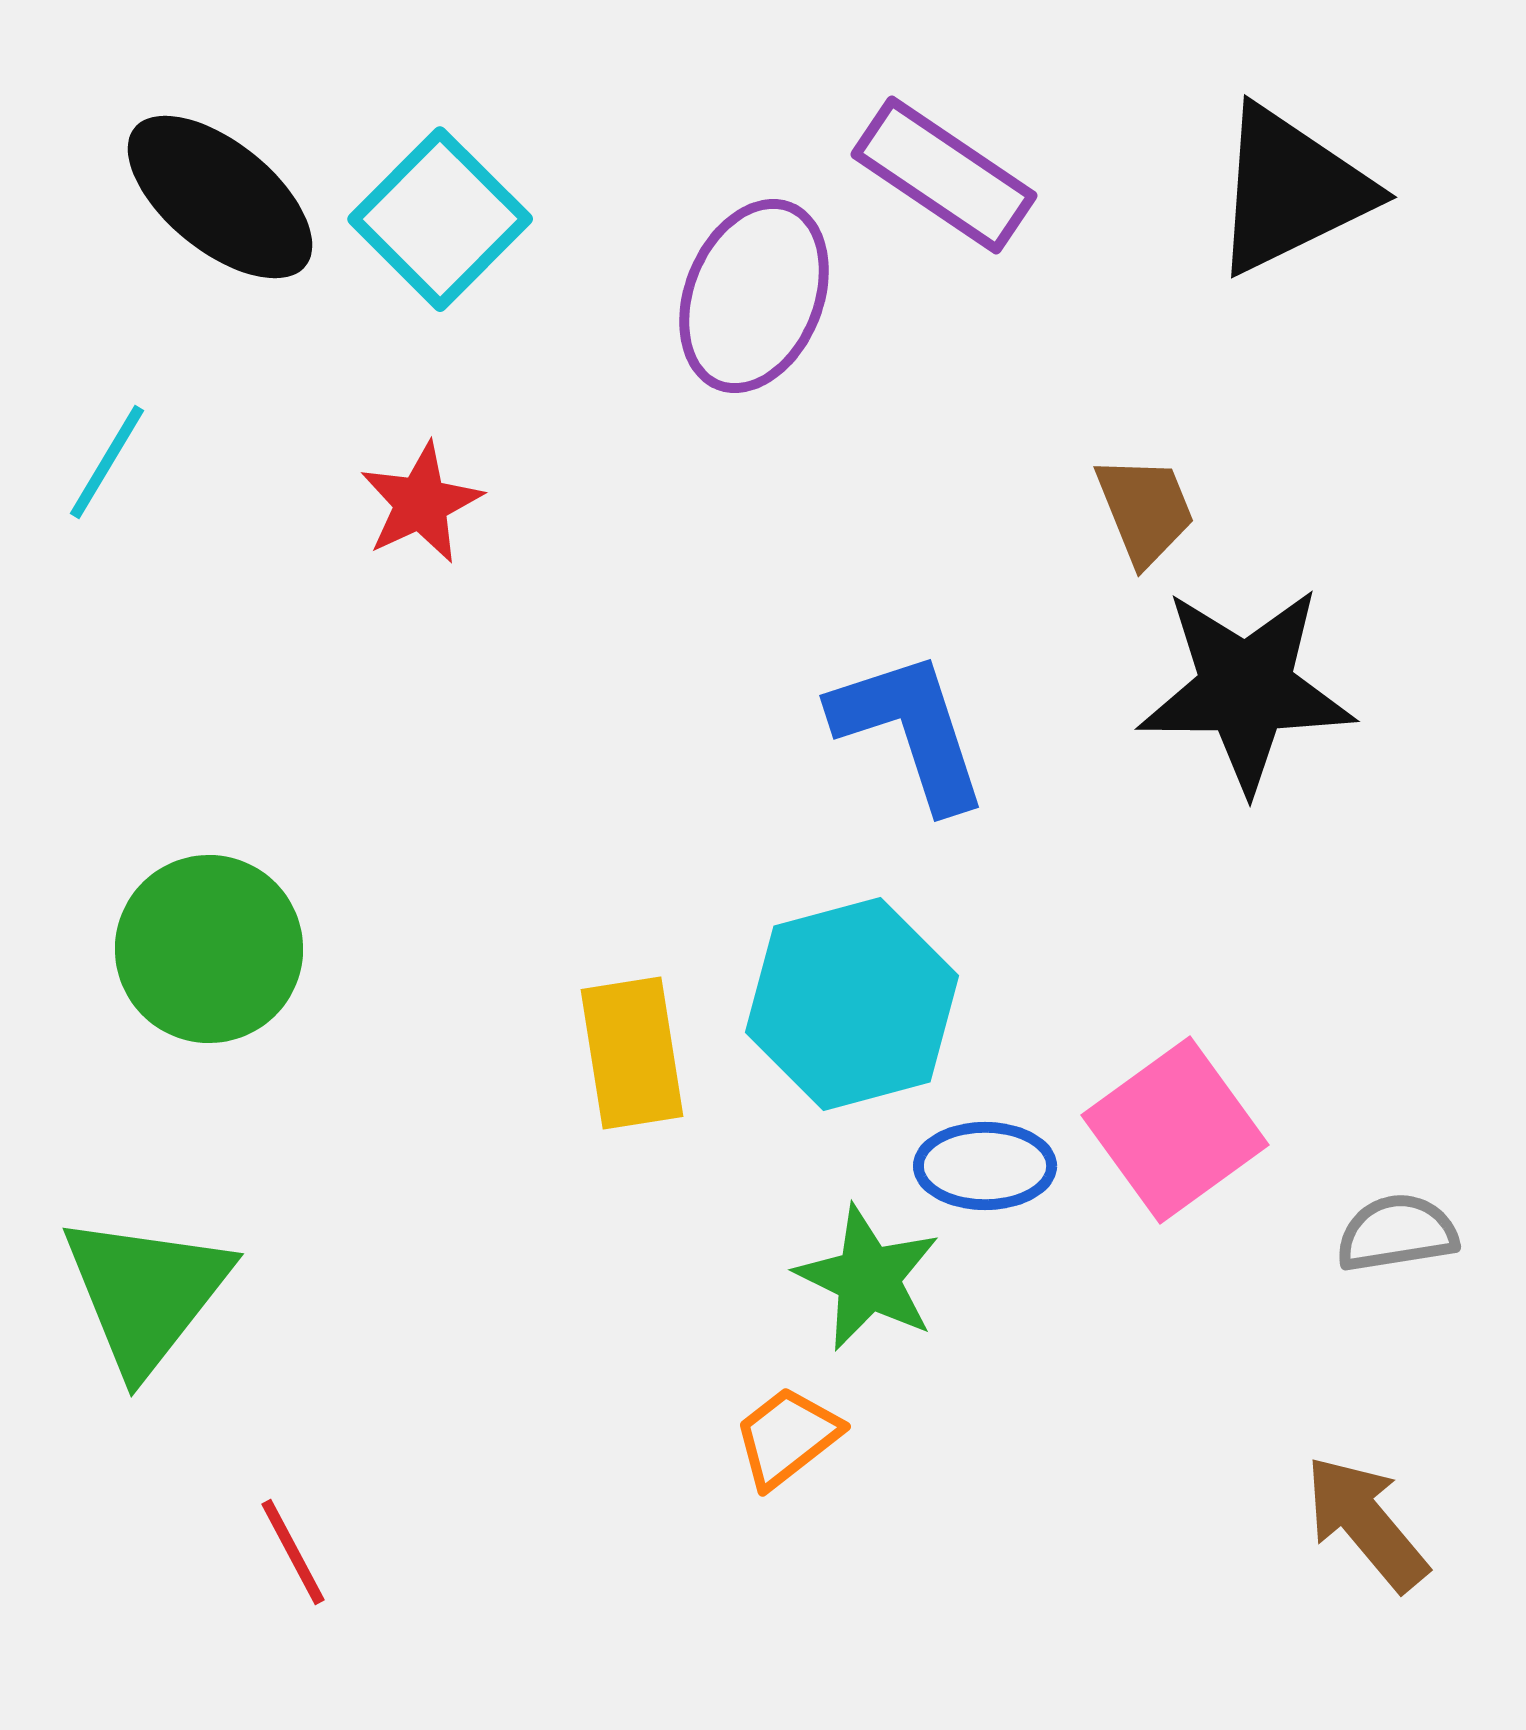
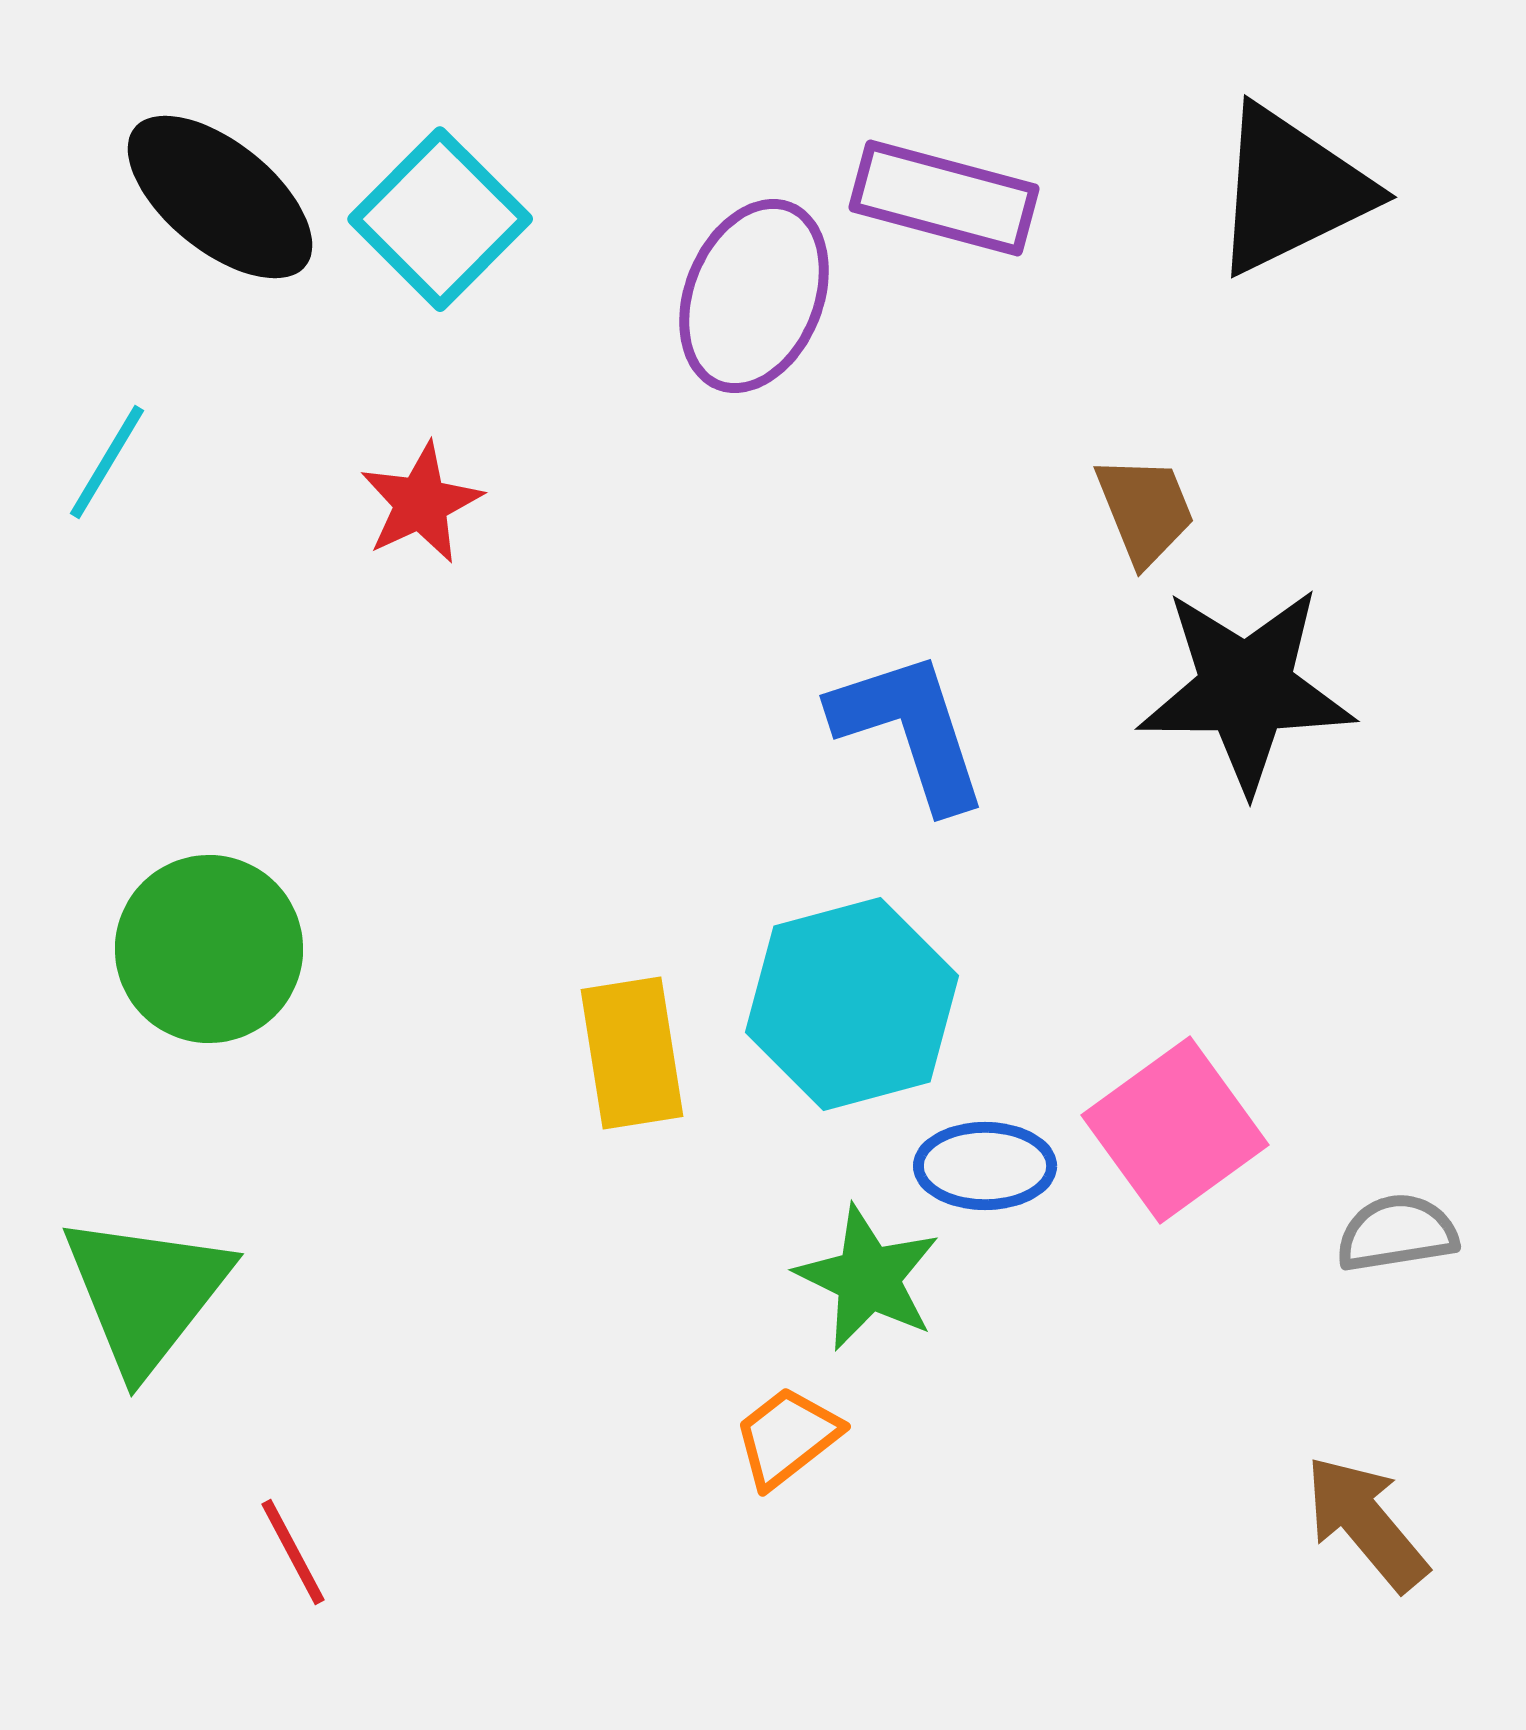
purple rectangle: moved 23 px down; rotated 19 degrees counterclockwise
